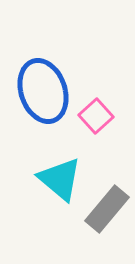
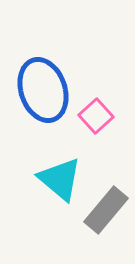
blue ellipse: moved 1 px up
gray rectangle: moved 1 px left, 1 px down
